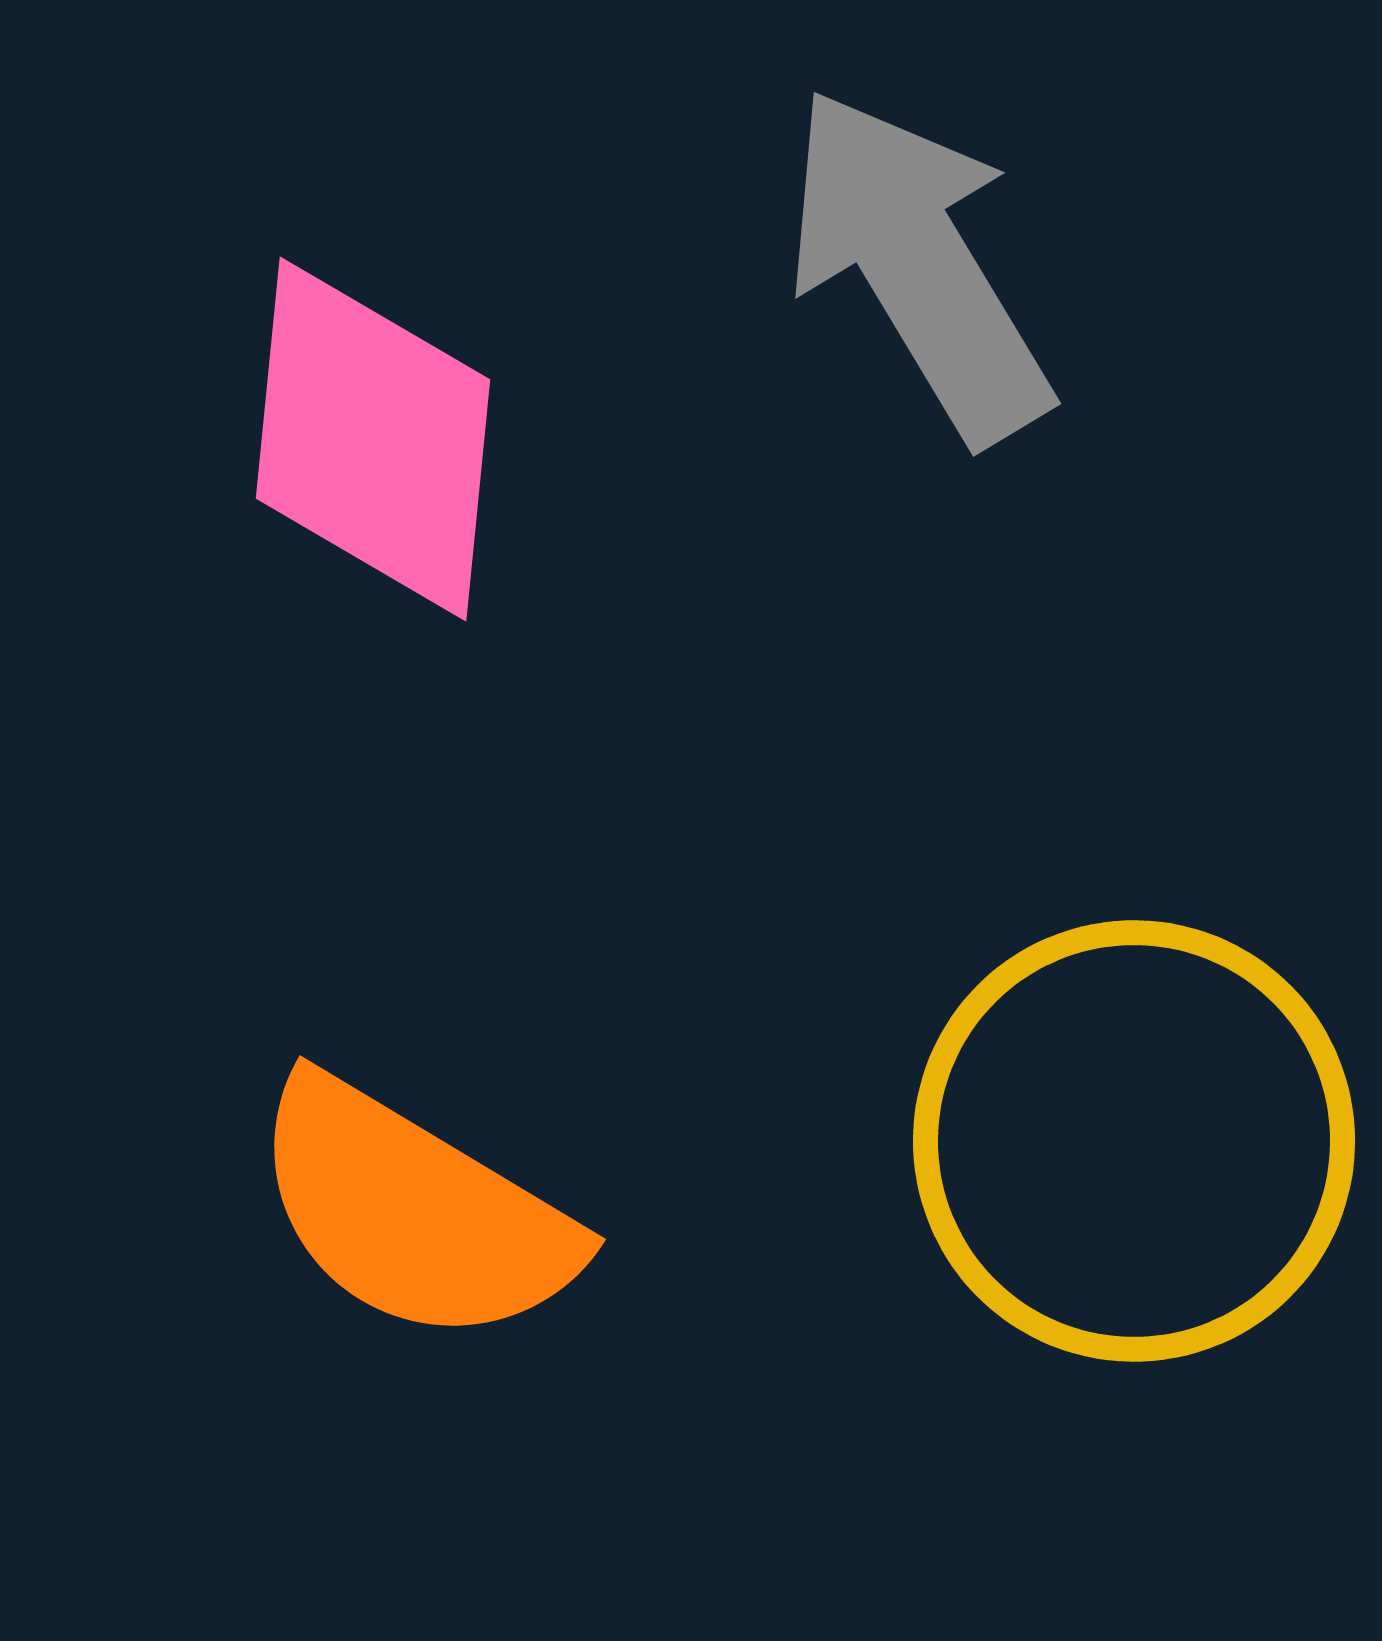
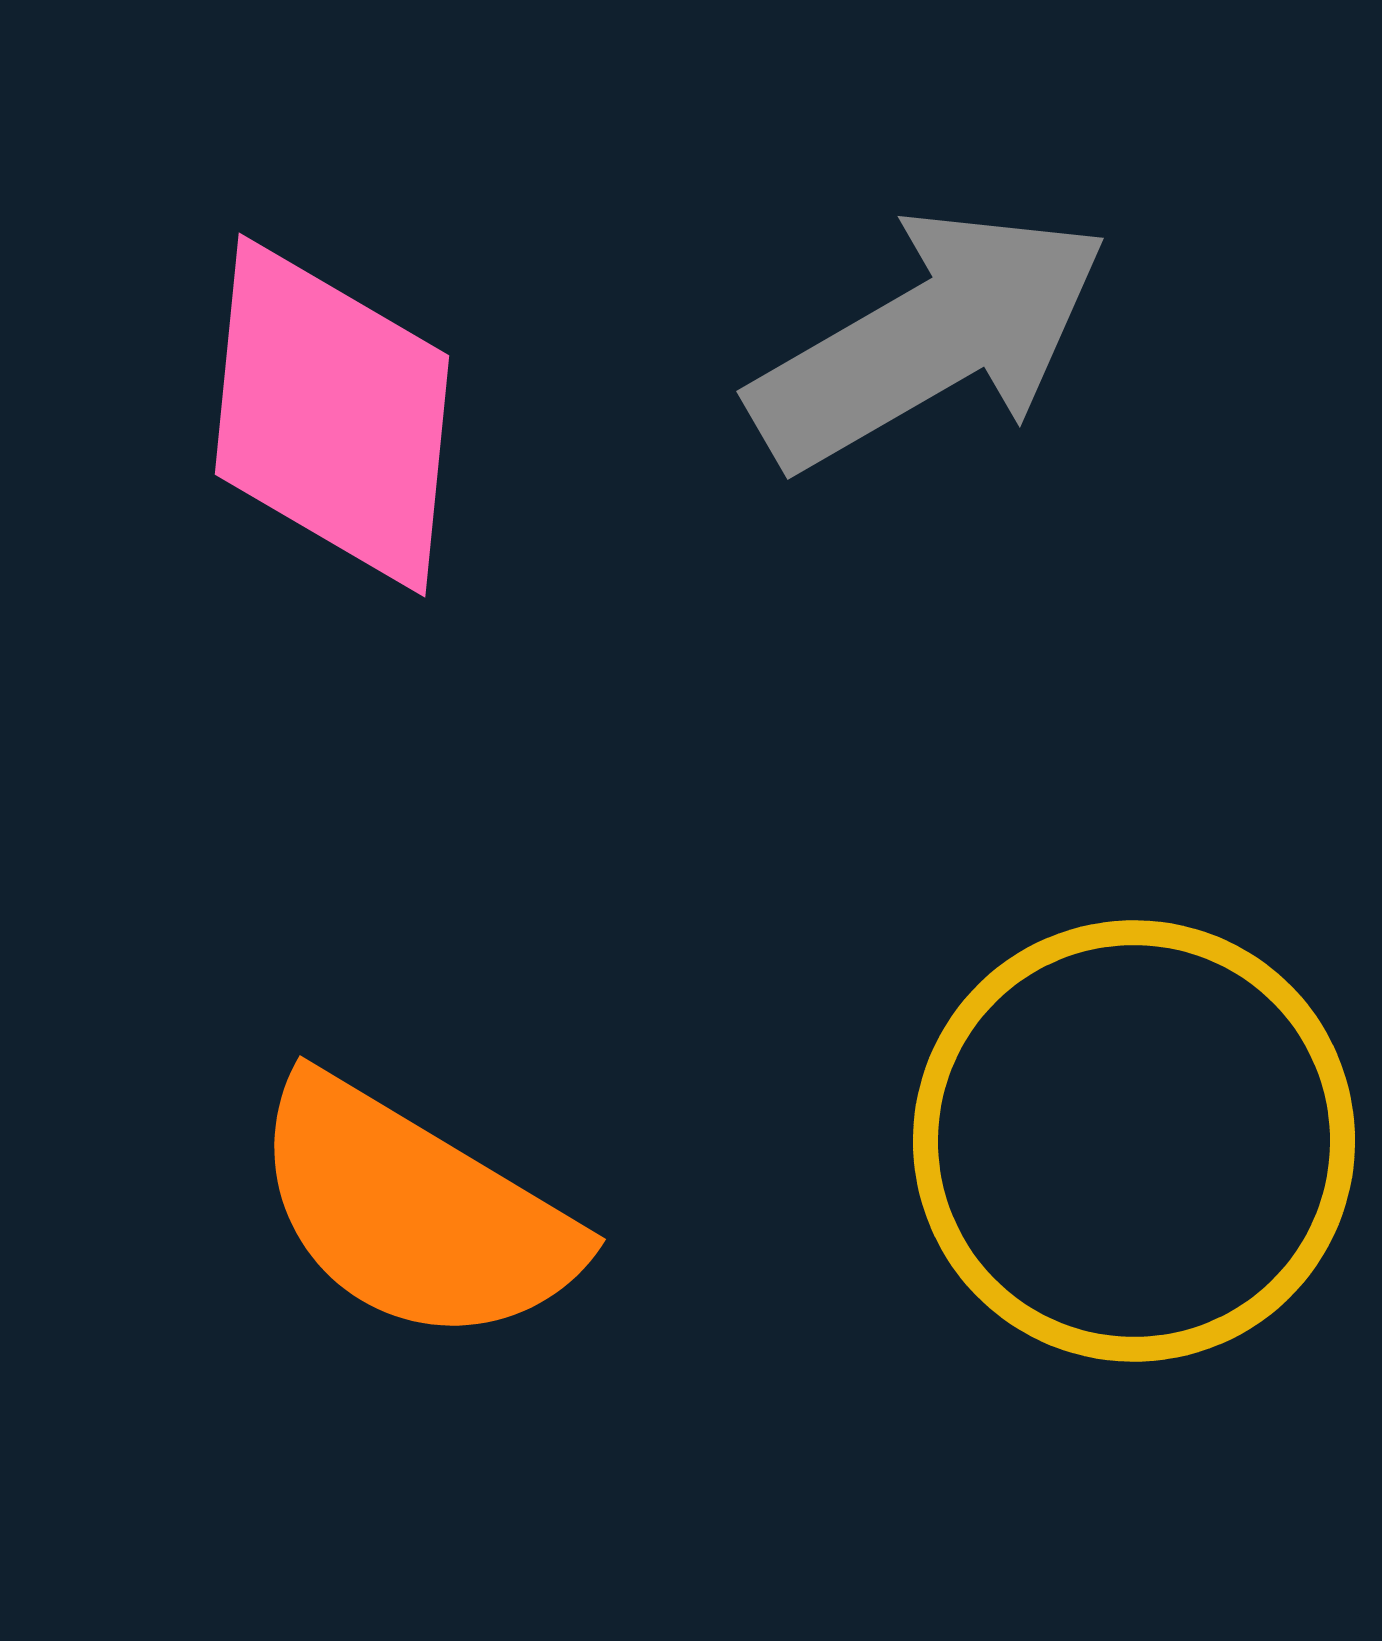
gray arrow: moved 11 px right, 74 px down; rotated 91 degrees clockwise
pink diamond: moved 41 px left, 24 px up
